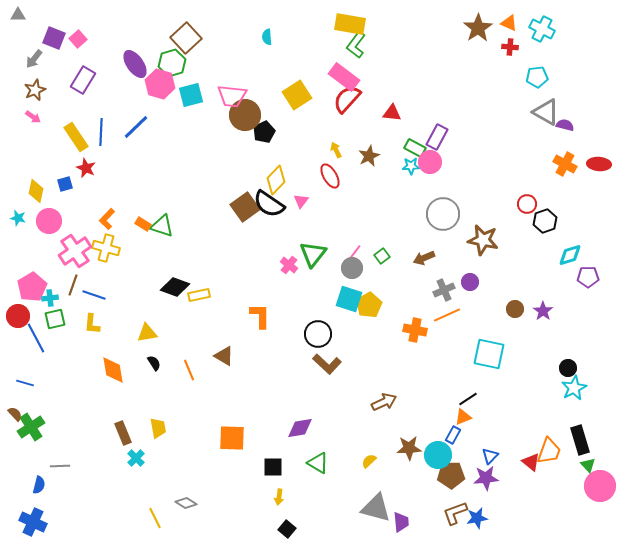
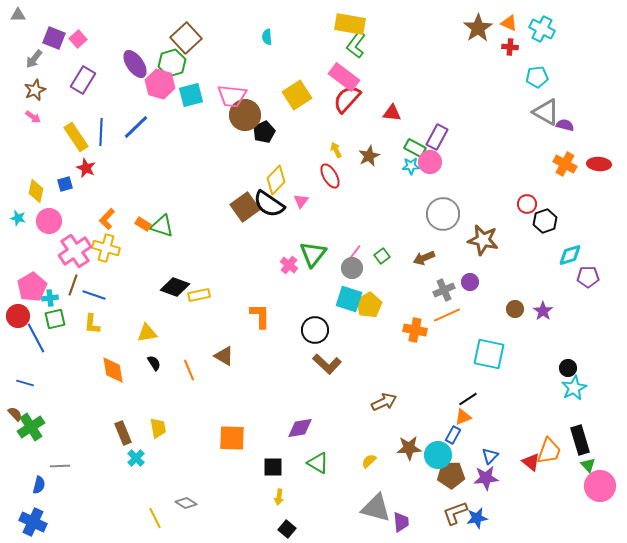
black circle at (318, 334): moved 3 px left, 4 px up
